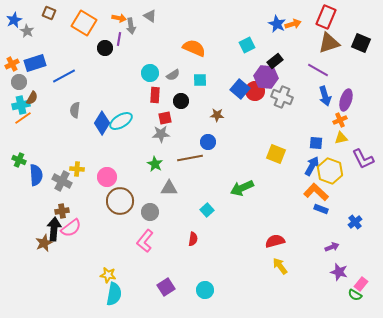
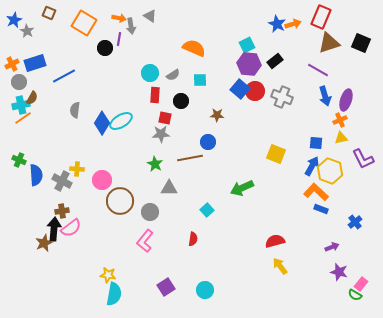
red rectangle at (326, 17): moved 5 px left
purple hexagon at (266, 77): moved 17 px left, 13 px up
red square at (165, 118): rotated 24 degrees clockwise
pink circle at (107, 177): moved 5 px left, 3 px down
